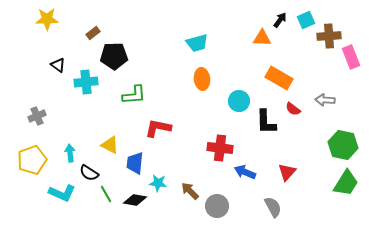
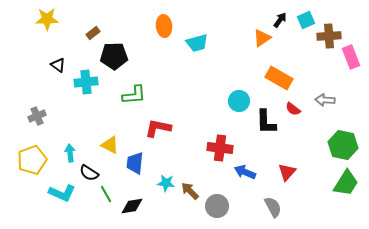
orange triangle: rotated 36 degrees counterclockwise
orange ellipse: moved 38 px left, 53 px up
cyan star: moved 8 px right
black diamond: moved 3 px left, 6 px down; rotated 20 degrees counterclockwise
